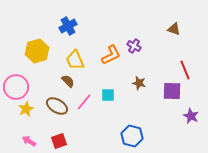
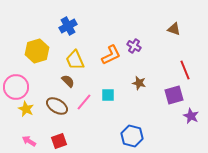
purple square: moved 2 px right, 4 px down; rotated 18 degrees counterclockwise
yellow star: rotated 21 degrees counterclockwise
